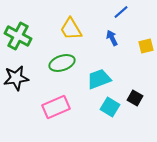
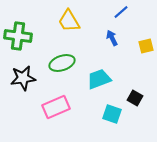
yellow trapezoid: moved 2 px left, 8 px up
green cross: rotated 20 degrees counterclockwise
black star: moved 7 px right
cyan square: moved 2 px right, 7 px down; rotated 12 degrees counterclockwise
